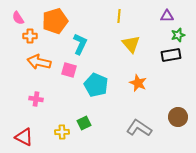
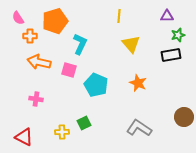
brown circle: moved 6 px right
